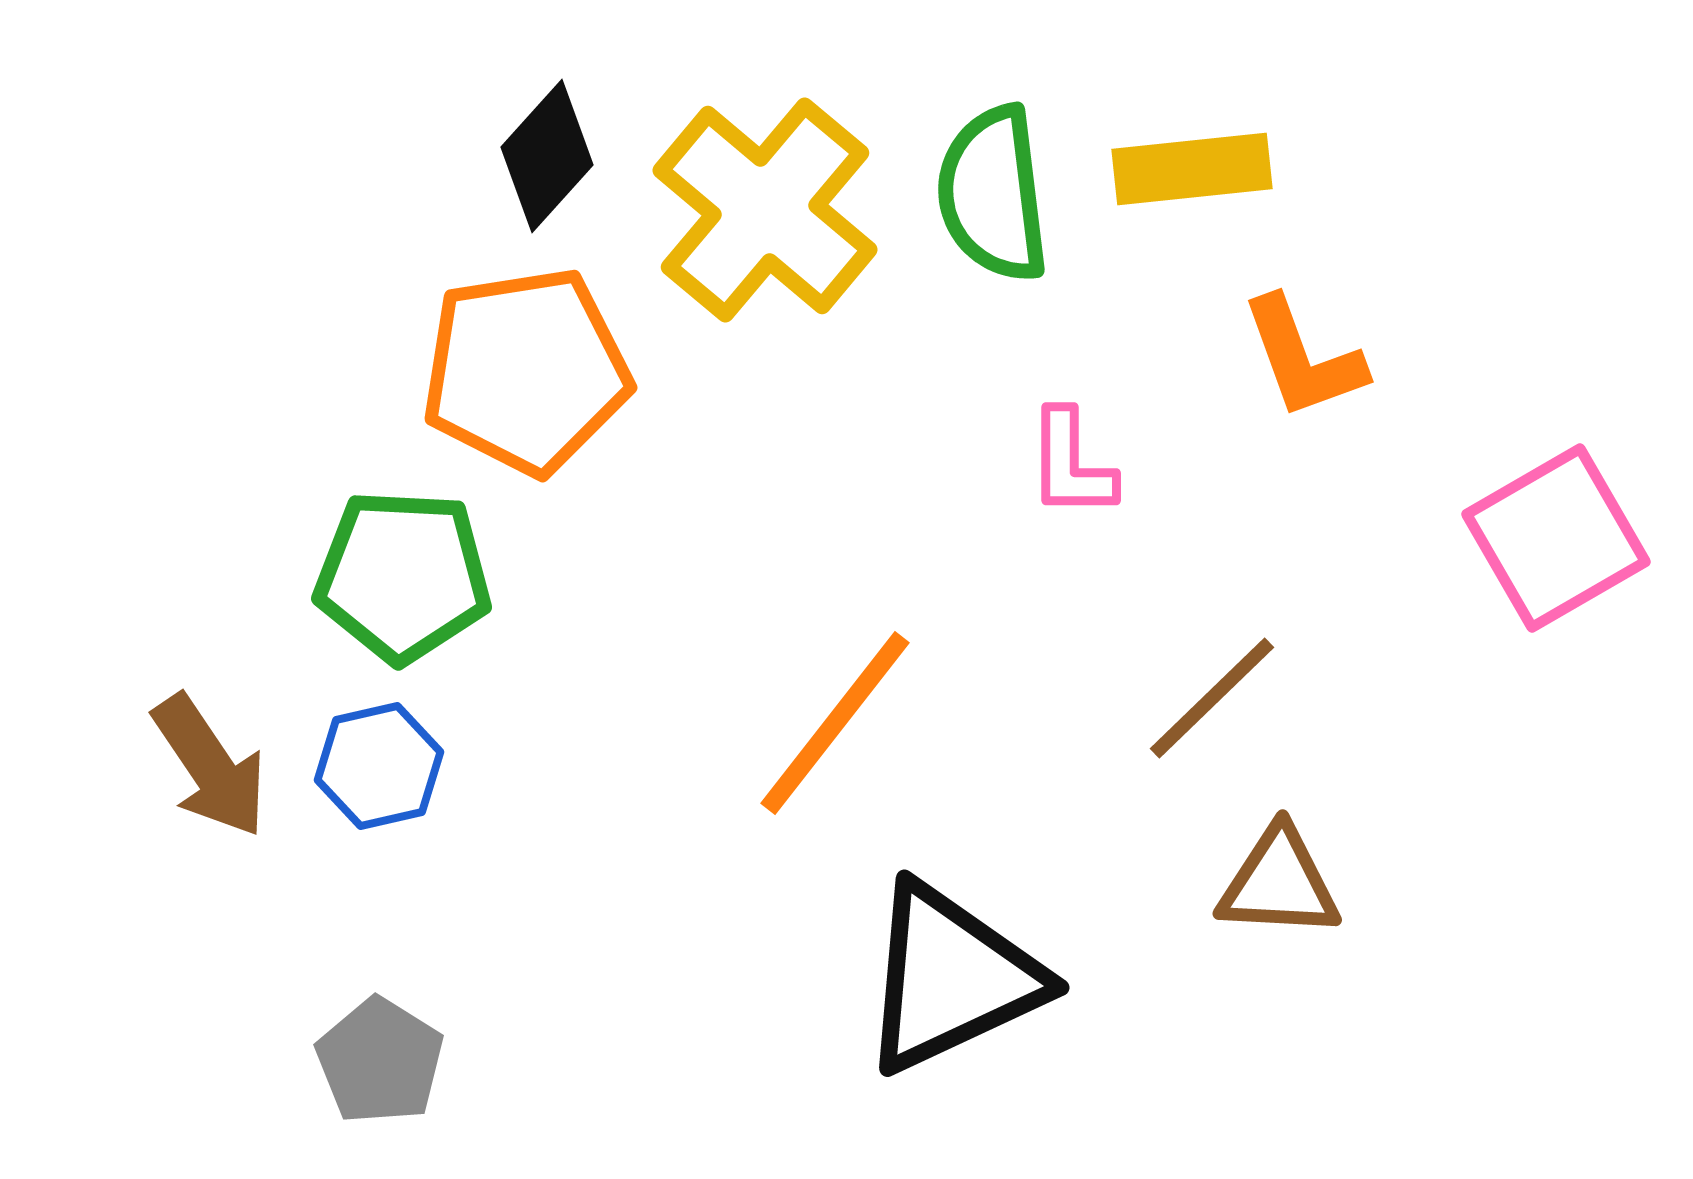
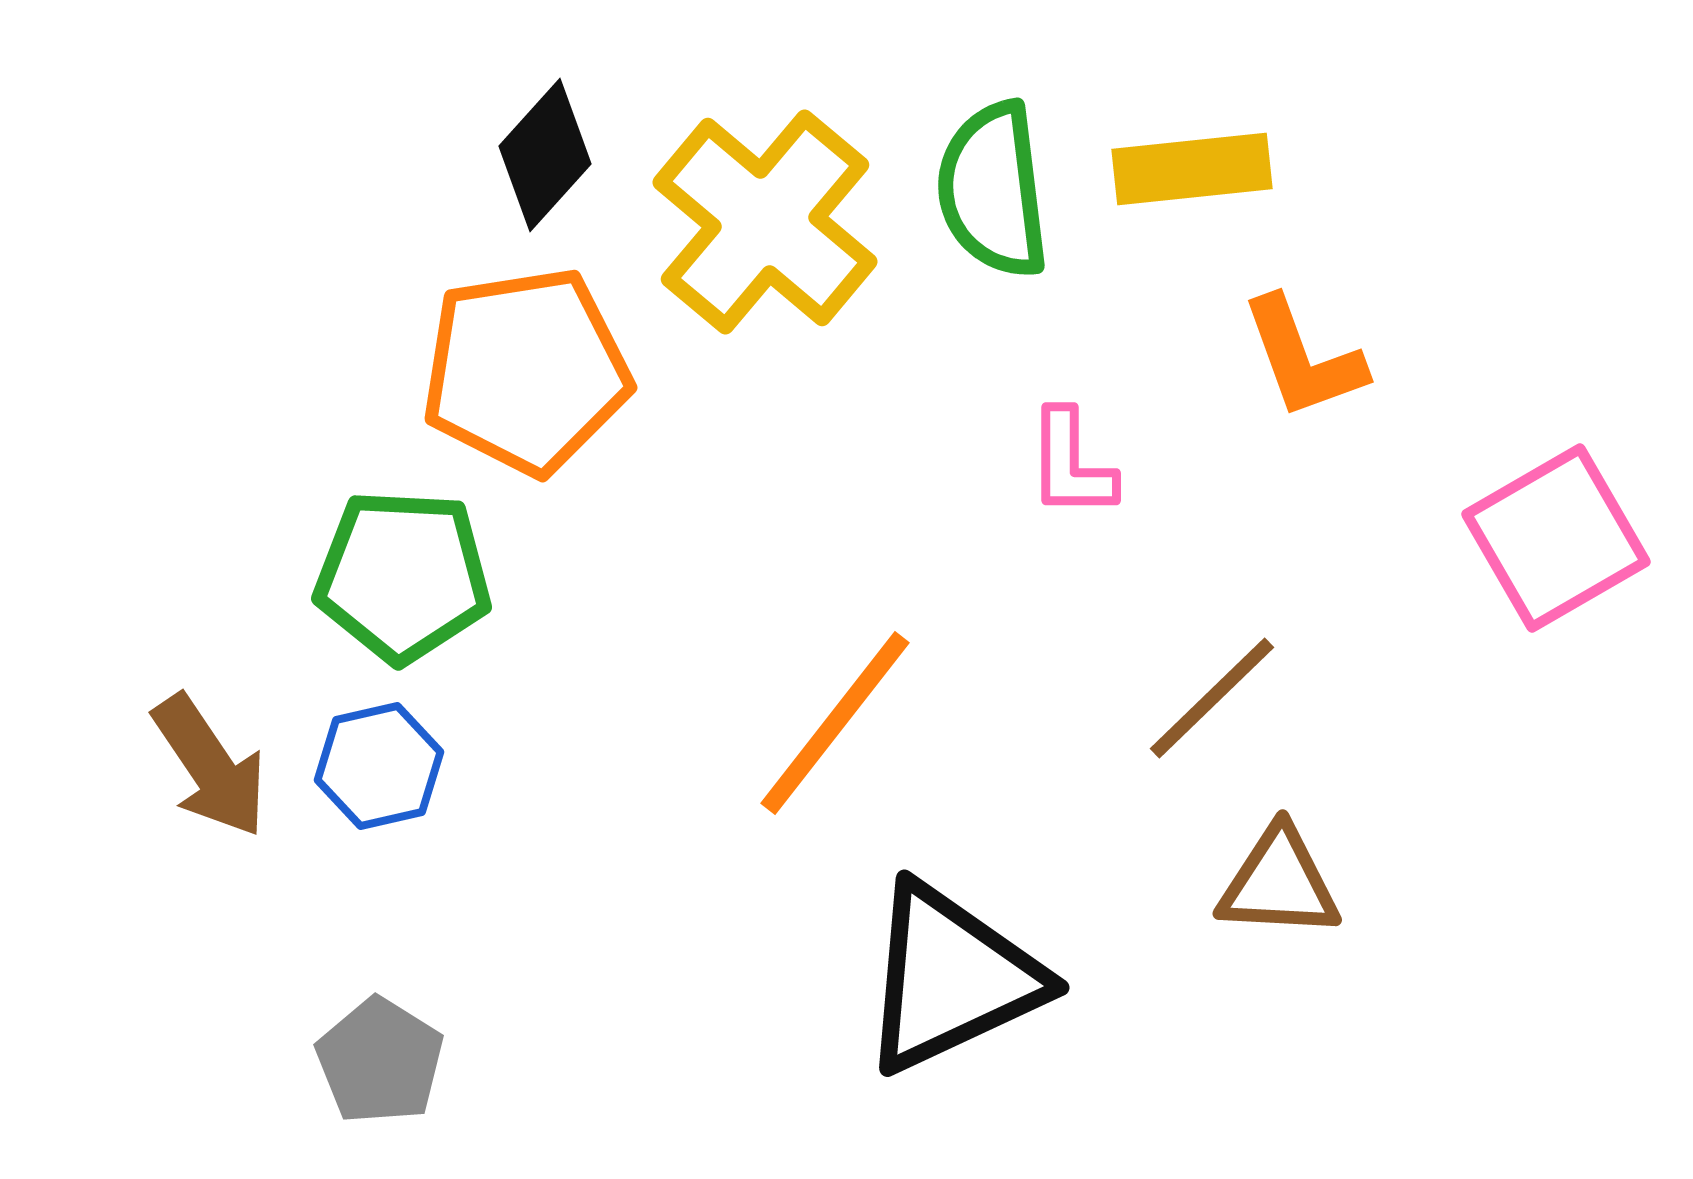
black diamond: moved 2 px left, 1 px up
green semicircle: moved 4 px up
yellow cross: moved 12 px down
